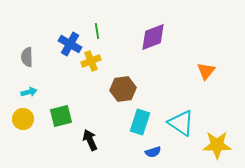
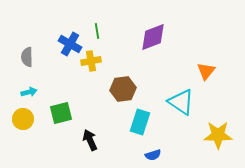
yellow cross: rotated 12 degrees clockwise
green square: moved 3 px up
cyan triangle: moved 21 px up
yellow star: moved 1 px right, 10 px up
blue semicircle: moved 3 px down
